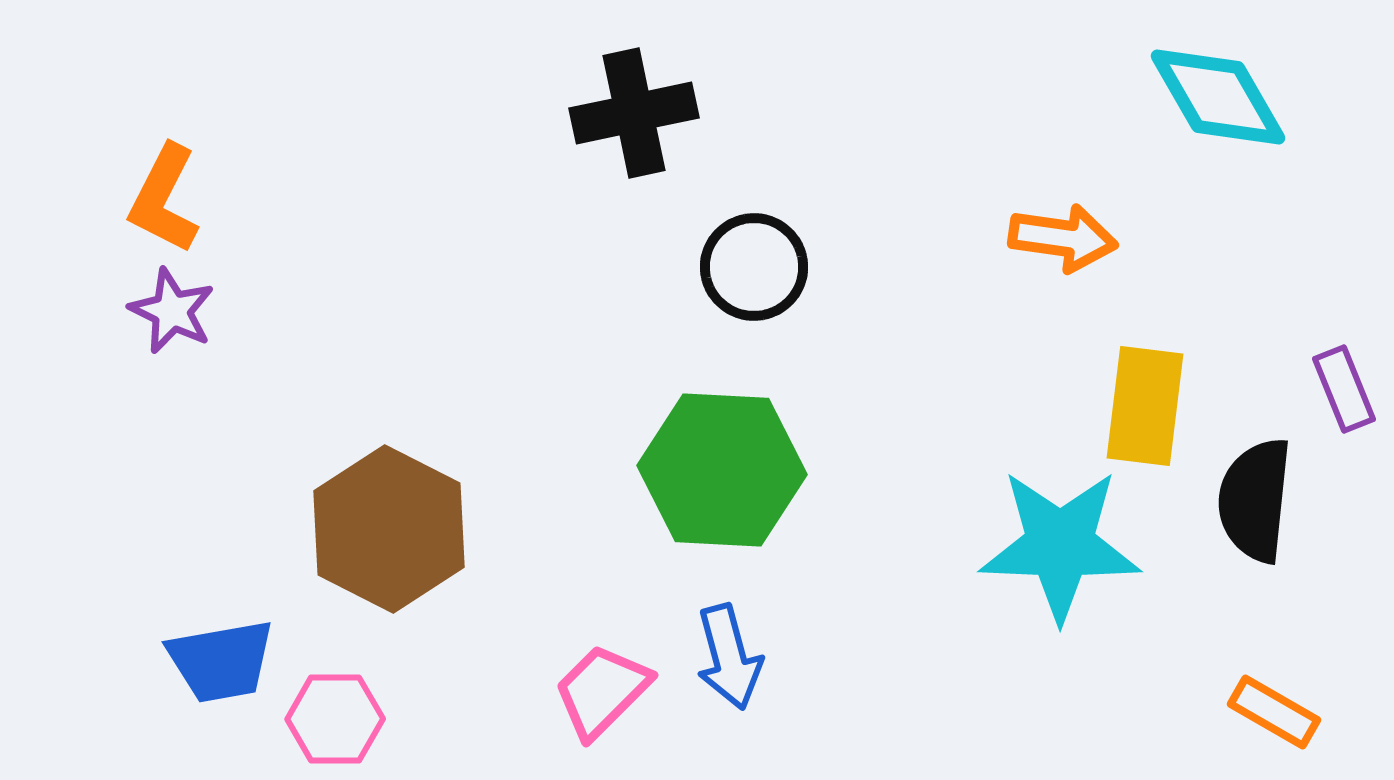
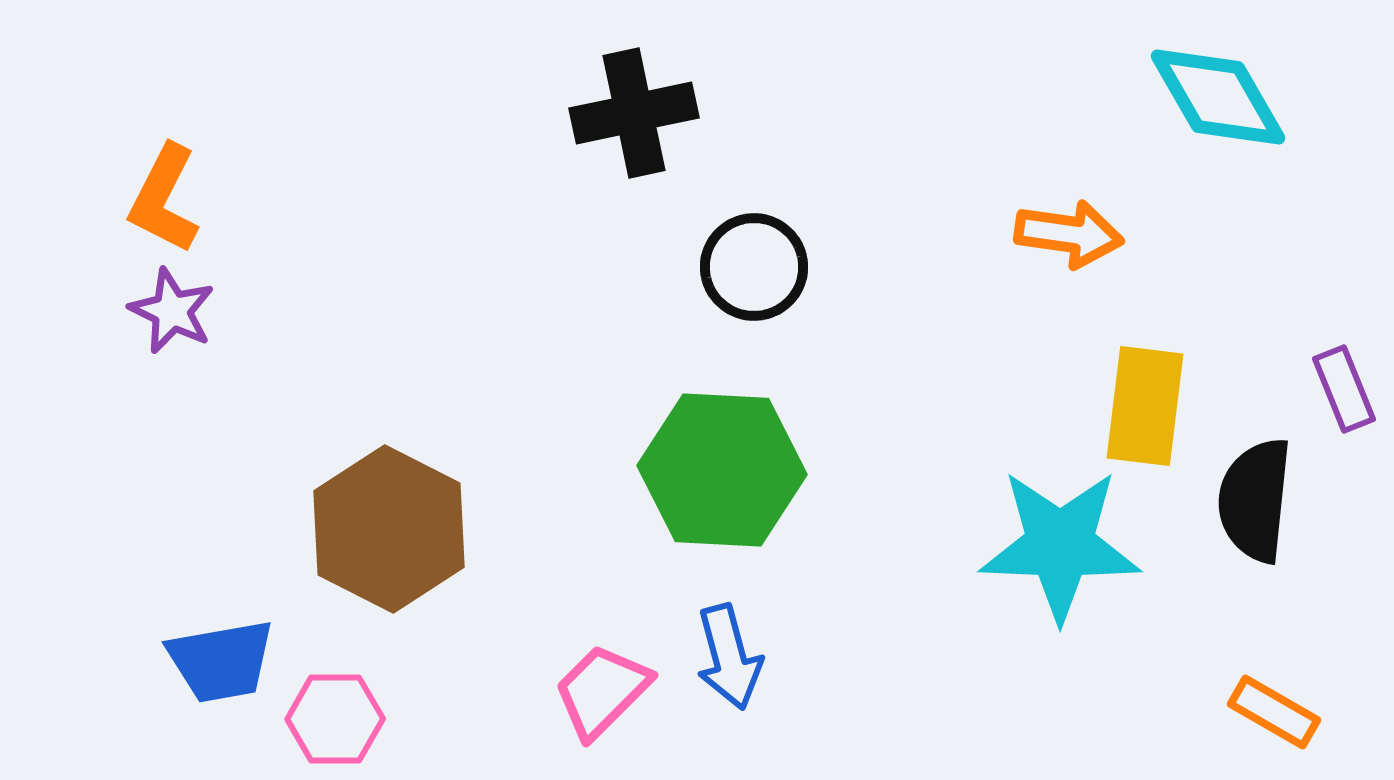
orange arrow: moved 6 px right, 4 px up
